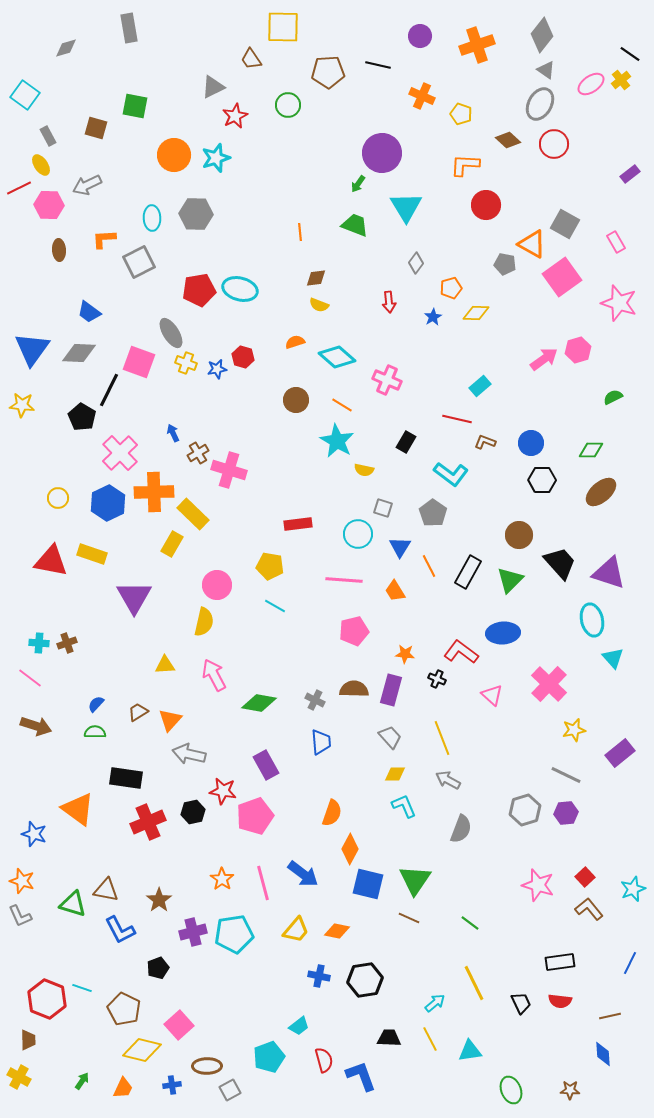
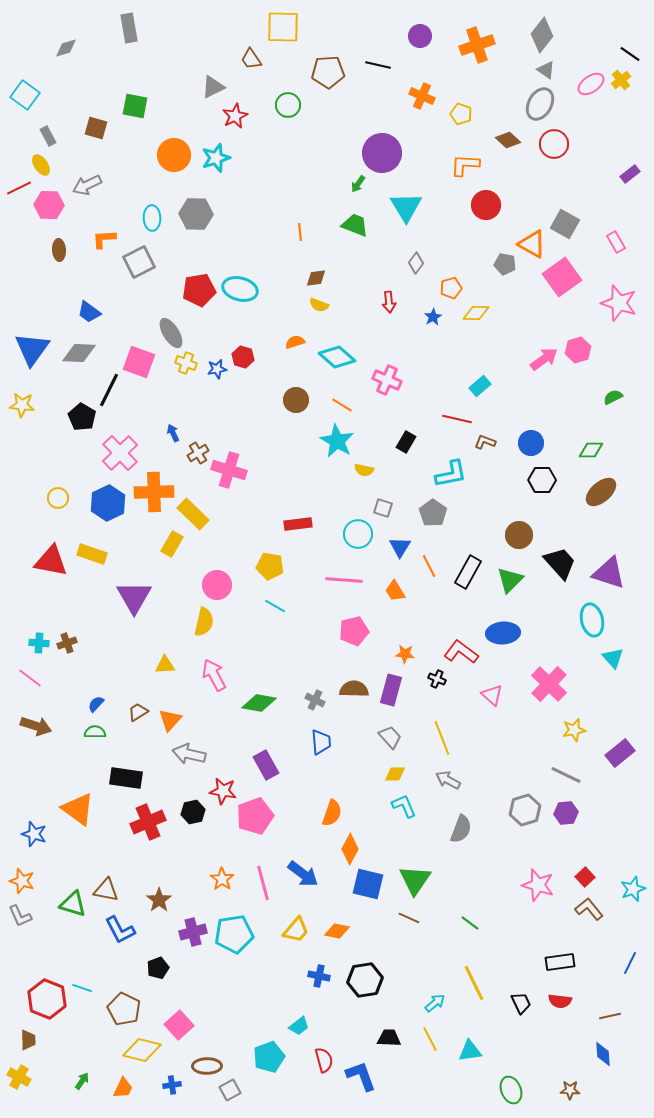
cyan L-shape at (451, 474): rotated 48 degrees counterclockwise
